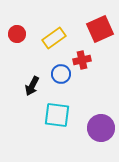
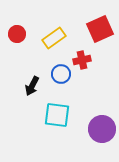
purple circle: moved 1 px right, 1 px down
